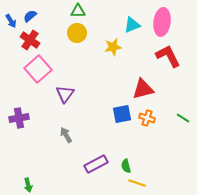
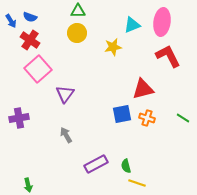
blue semicircle: moved 1 px down; rotated 120 degrees counterclockwise
